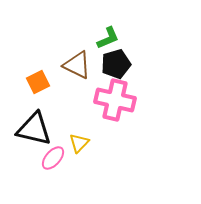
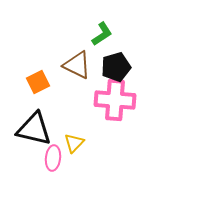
green L-shape: moved 6 px left, 4 px up; rotated 10 degrees counterclockwise
black pentagon: moved 3 px down
pink cross: rotated 9 degrees counterclockwise
yellow triangle: moved 5 px left
pink ellipse: rotated 35 degrees counterclockwise
